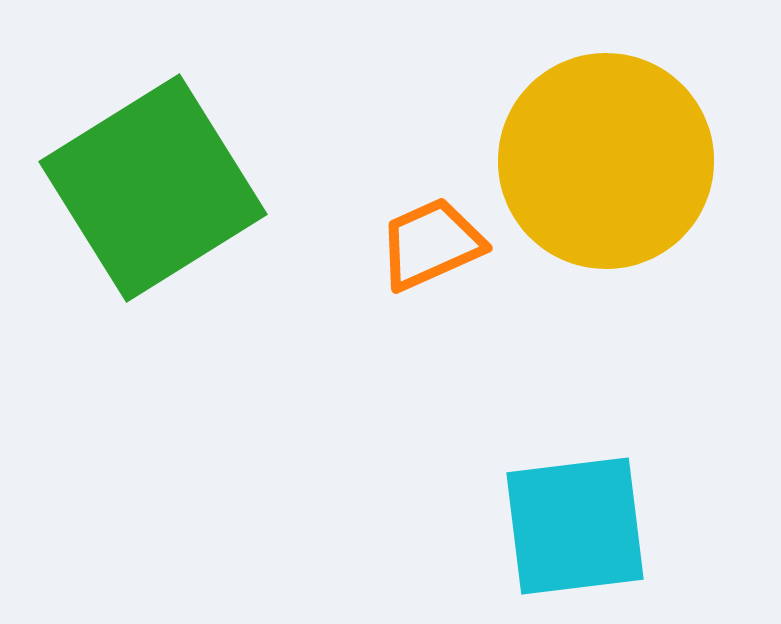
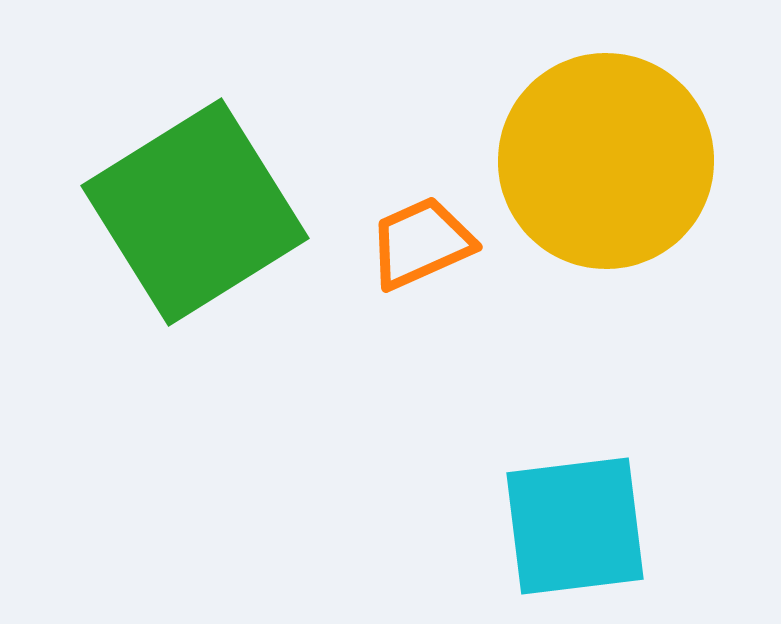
green square: moved 42 px right, 24 px down
orange trapezoid: moved 10 px left, 1 px up
